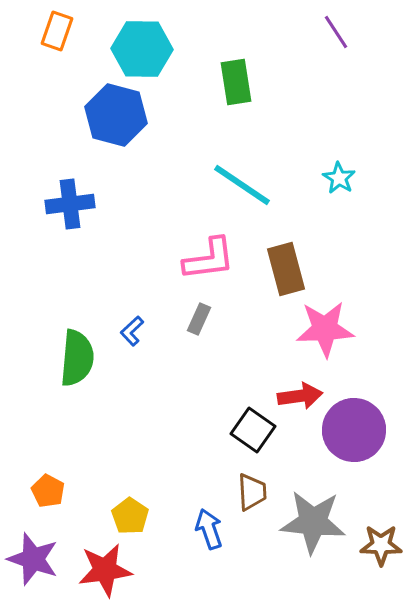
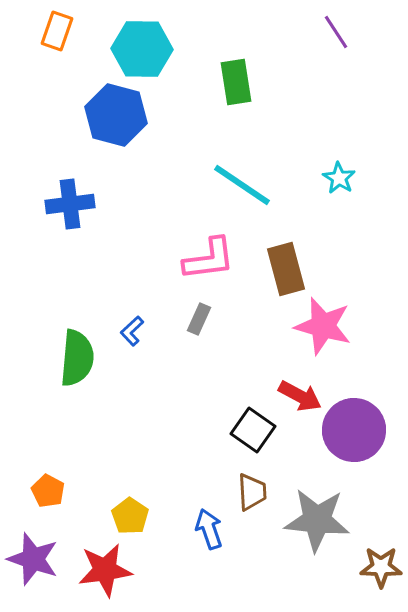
pink star: moved 2 px left, 3 px up; rotated 18 degrees clockwise
red arrow: rotated 36 degrees clockwise
gray star: moved 4 px right, 2 px up
brown star: moved 22 px down
